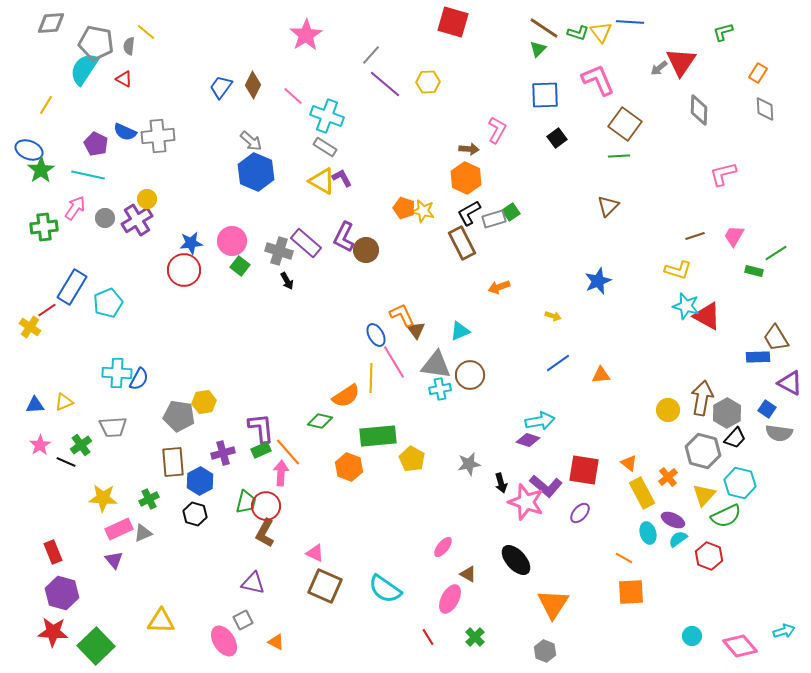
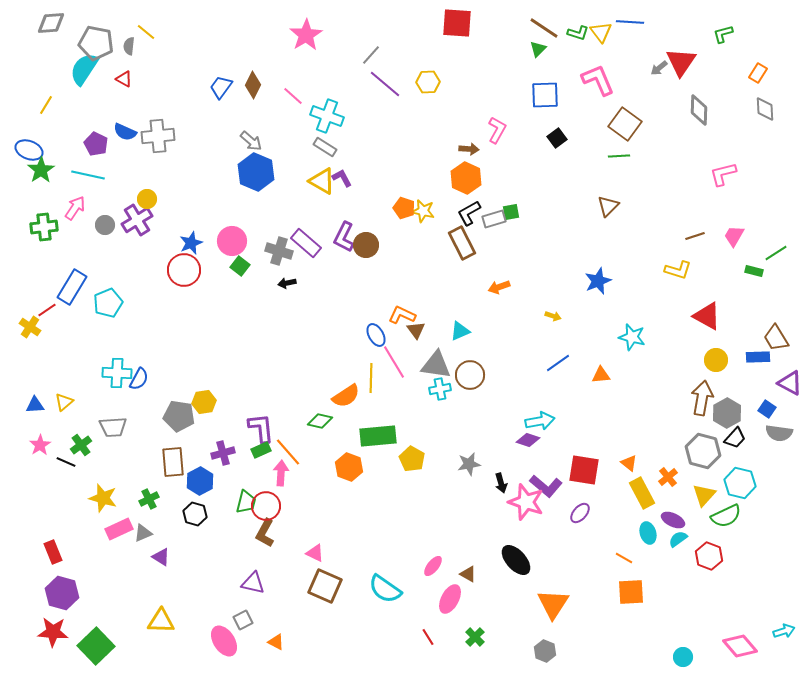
red square at (453, 22): moved 4 px right, 1 px down; rotated 12 degrees counterclockwise
green L-shape at (723, 32): moved 2 px down
green square at (511, 212): rotated 24 degrees clockwise
gray circle at (105, 218): moved 7 px down
blue star at (191, 243): rotated 15 degrees counterclockwise
brown circle at (366, 250): moved 5 px up
black arrow at (287, 281): moved 2 px down; rotated 108 degrees clockwise
cyan star at (686, 306): moved 54 px left, 31 px down
orange L-shape at (402, 315): rotated 40 degrees counterclockwise
yellow triangle at (64, 402): rotated 18 degrees counterclockwise
yellow circle at (668, 410): moved 48 px right, 50 px up
yellow star at (103, 498): rotated 12 degrees clockwise
pink ellipse at (443, 547): moved 10 px left, 19 px down
purple triangle at (114, 560): moved 47 px right, 3 px up; rotated 18 degrees counterclockwise
cyan circle at (692, 636): moved 9 px left, 21 px down
